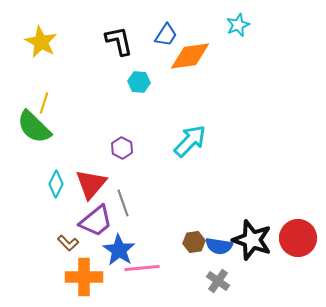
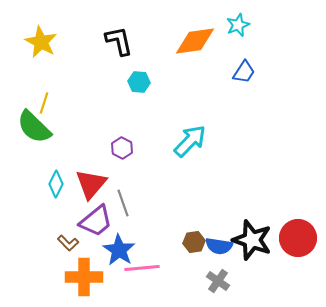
blue trapezoid: moved 78 px right, 37 px down
orange diamond: moved 5 px right, 15 px up
